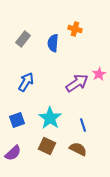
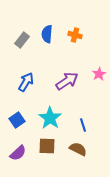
orange cross: moved 6 px down
gray rectangle: moved 1 px left, 1 px down
blue semicircle: moved 6 px left, 9 px up
purple arrow: moved 10 px left, 2 px up
blue square: rotated 14 degrees counterclockwise
brown square: rotated 24 degrees counterclockwise
purple semicircle: moved 5 px right
